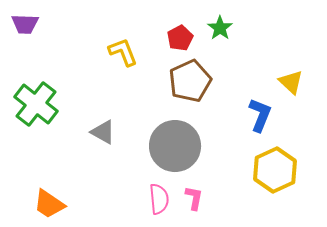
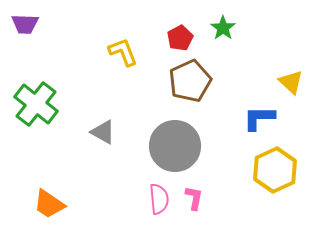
green star: moved 3 px right
blue L-shape: moved 1 px left, 3 px down; rotated 112 degrees counterclockwise
